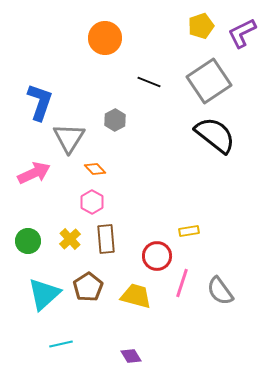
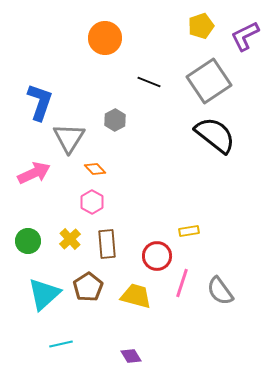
purple L-shape: moved 3 px right, 3 px down
brown rectangle: moved 1 px right, 5 px down
